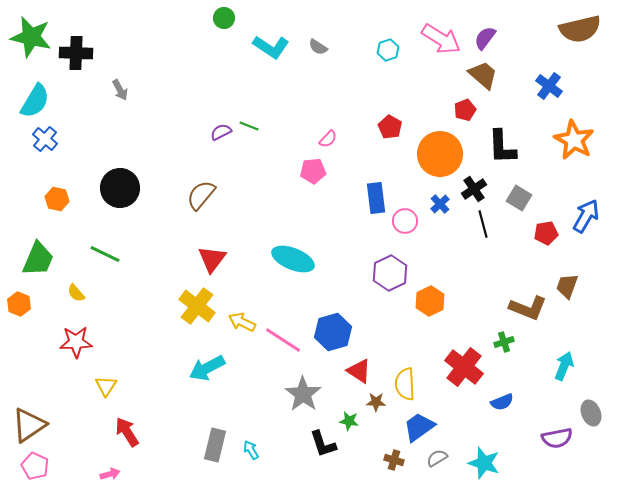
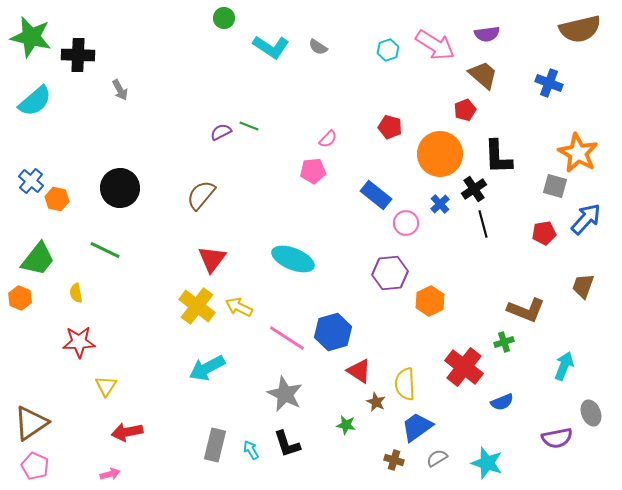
purple semicircle at (485, 38): moved 2 px right, 4 px up; rotated 135 degrees counterclockwise
pink arrow at (441, 39): moved 6 px left, 6 px down
black cross at (76, 53): moved 2 px right, 2 px down
blue cross at (549, 86): moved 3 px up; rotated 16 degrees counterclockwise
cyan semicircle at (35, 101): rotated 18 degrees clockwise
red pentagon at (390, 127): rotated 15 degrees counterclockwise
blue cross at (45, 139): moved 14 px left, 42 px down
orange star at (574, 140): moved 4 px right, 13 px down
black L-shape at (502, 147): moved 4 px left, 10 px down
blue rectangle at (376, 198): moved 3 px up; rotated 44 degrees counterclockwise
gray square at (519, 198): moved 36 px right, 12 px up; rotated 15 degrees counterclockwise
blue arrow at (586, 216): moved 3 px down; rotated 12 degrees clockwise
pink circle at (405, 221): moved 1 px right, 2 px down
red pentagon at (546, 233): moved 2 px left
green line at (105, 254): moved 4 px up
green trapezoid at (38, 259): rotated 15 degrees clockwise
purple hexagon at (390, 273): rotated 20 degrees clockwise
brown trapezoid at (567, 286): moved 16 px right
yellow semicircle at (76, 293): rotated 30 degrees clockwise
orange hexagon at (19, 304): moved 1 px right, 6 px up
brown L-shape at (528, 308): moved 2 px left, 2 px down
yellow arrow at (242, 322): moved 3 px left, 15 px up
pink line at (283, 340): moved 4 px right, 2 px up
red star at (76, 342): moved 3 px right
gray star at (303, 394): moved 18 px left; rotated 9 degrees counterclockwise
brown star at (376, 402): rotated 24 degrees clockwise
green star at (349, 421): moved 3 px left, 4 px down
brown triangle at (29, 425): moved 2 px right, 2 px up
blue trapezoid at (419, 427): moved 2 px left
red arrow at (127, 432): rotated 68 degrees counterclockwise
black L-shape at (323, 444): moved 36 px left
cyan star at (484, 463): moved 3 px right
